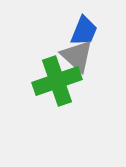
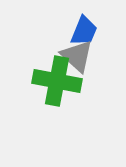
green cross: rotated 30 degrees clockwise
